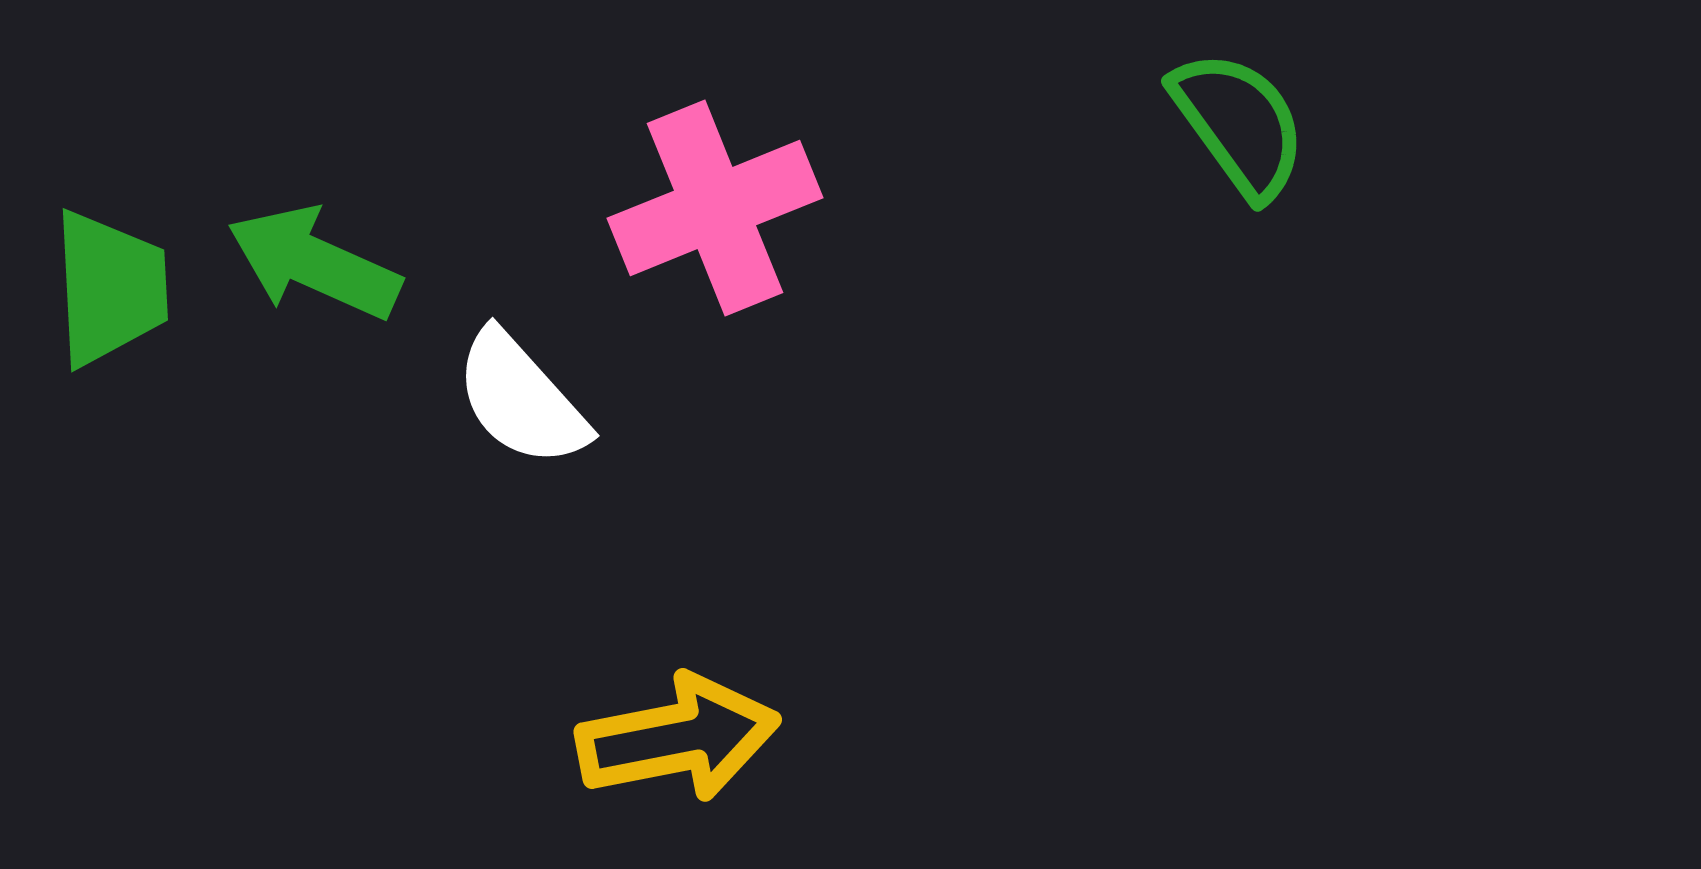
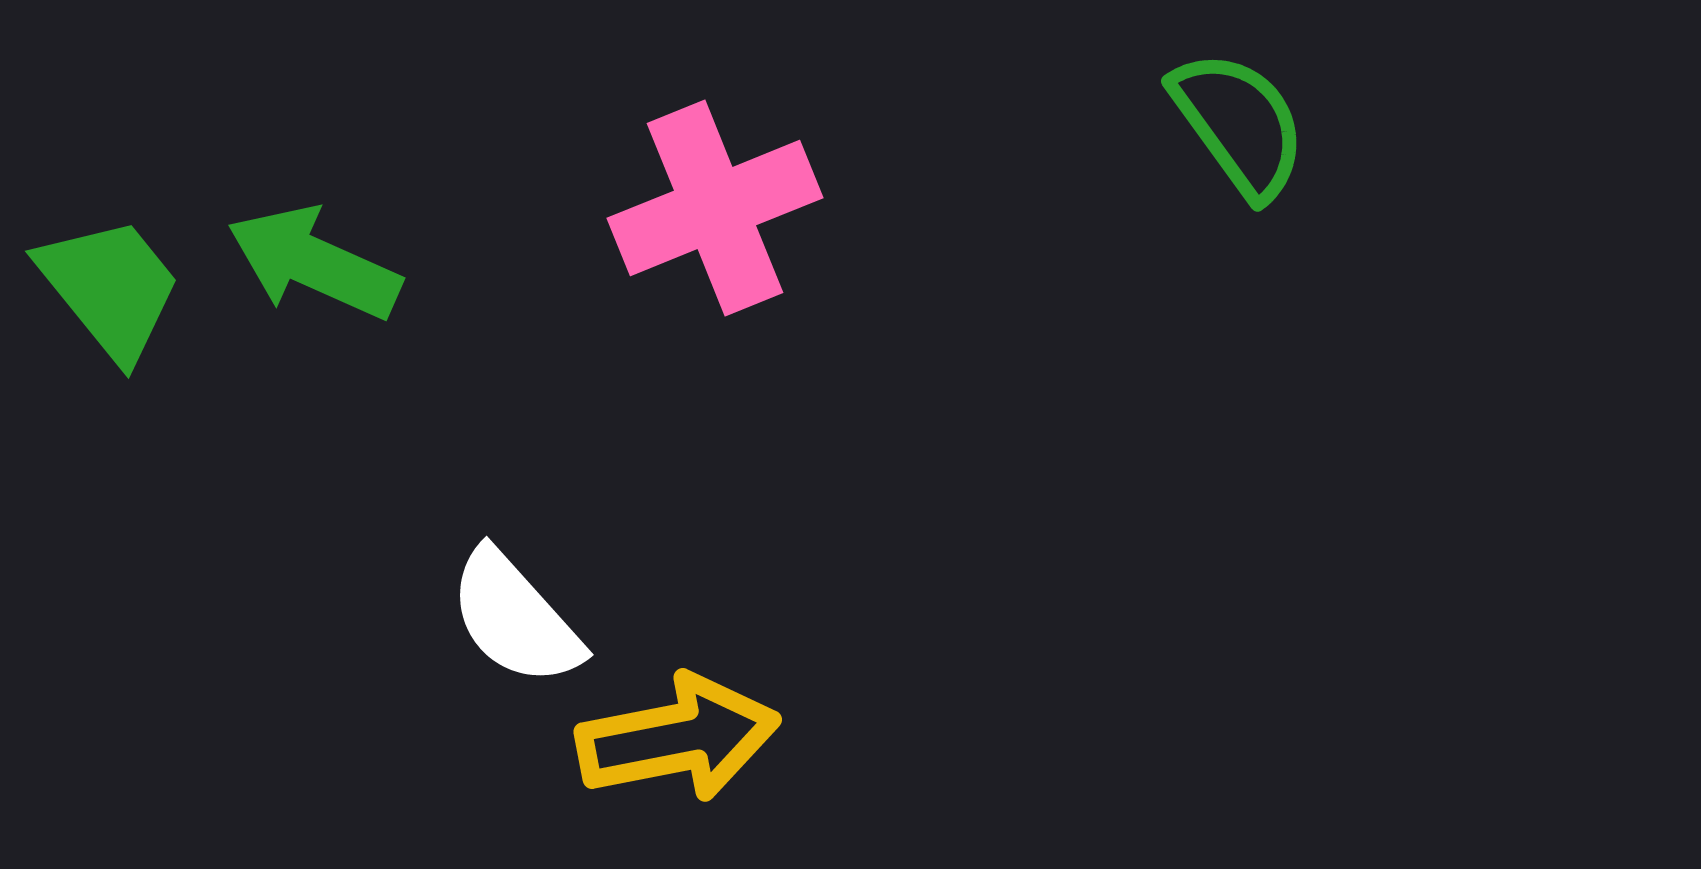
green trapezoid: rotated 36 degrees counterclockwise
white semicircle: moved 6 px left, 219 px down
